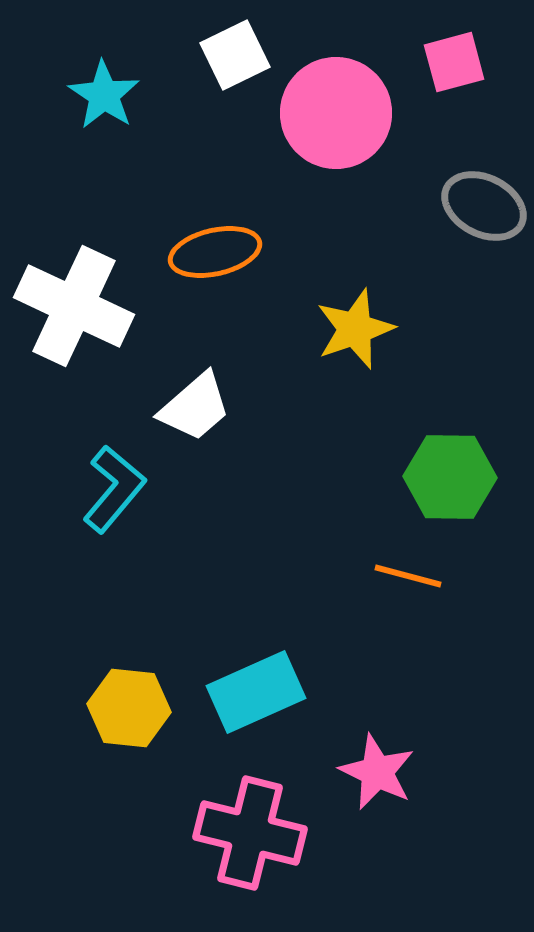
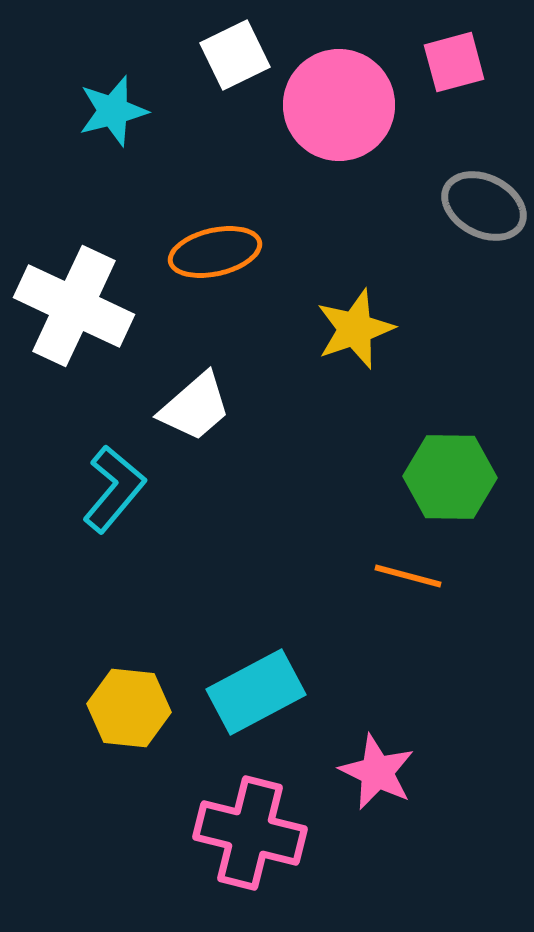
cyan star: moved 9 px right, 16 px down; rotated 24 degrees clockwise
pink circle: moved 3 px right, 8 px up
cyan rectangle: rotated 4 degrees counterclockwise
